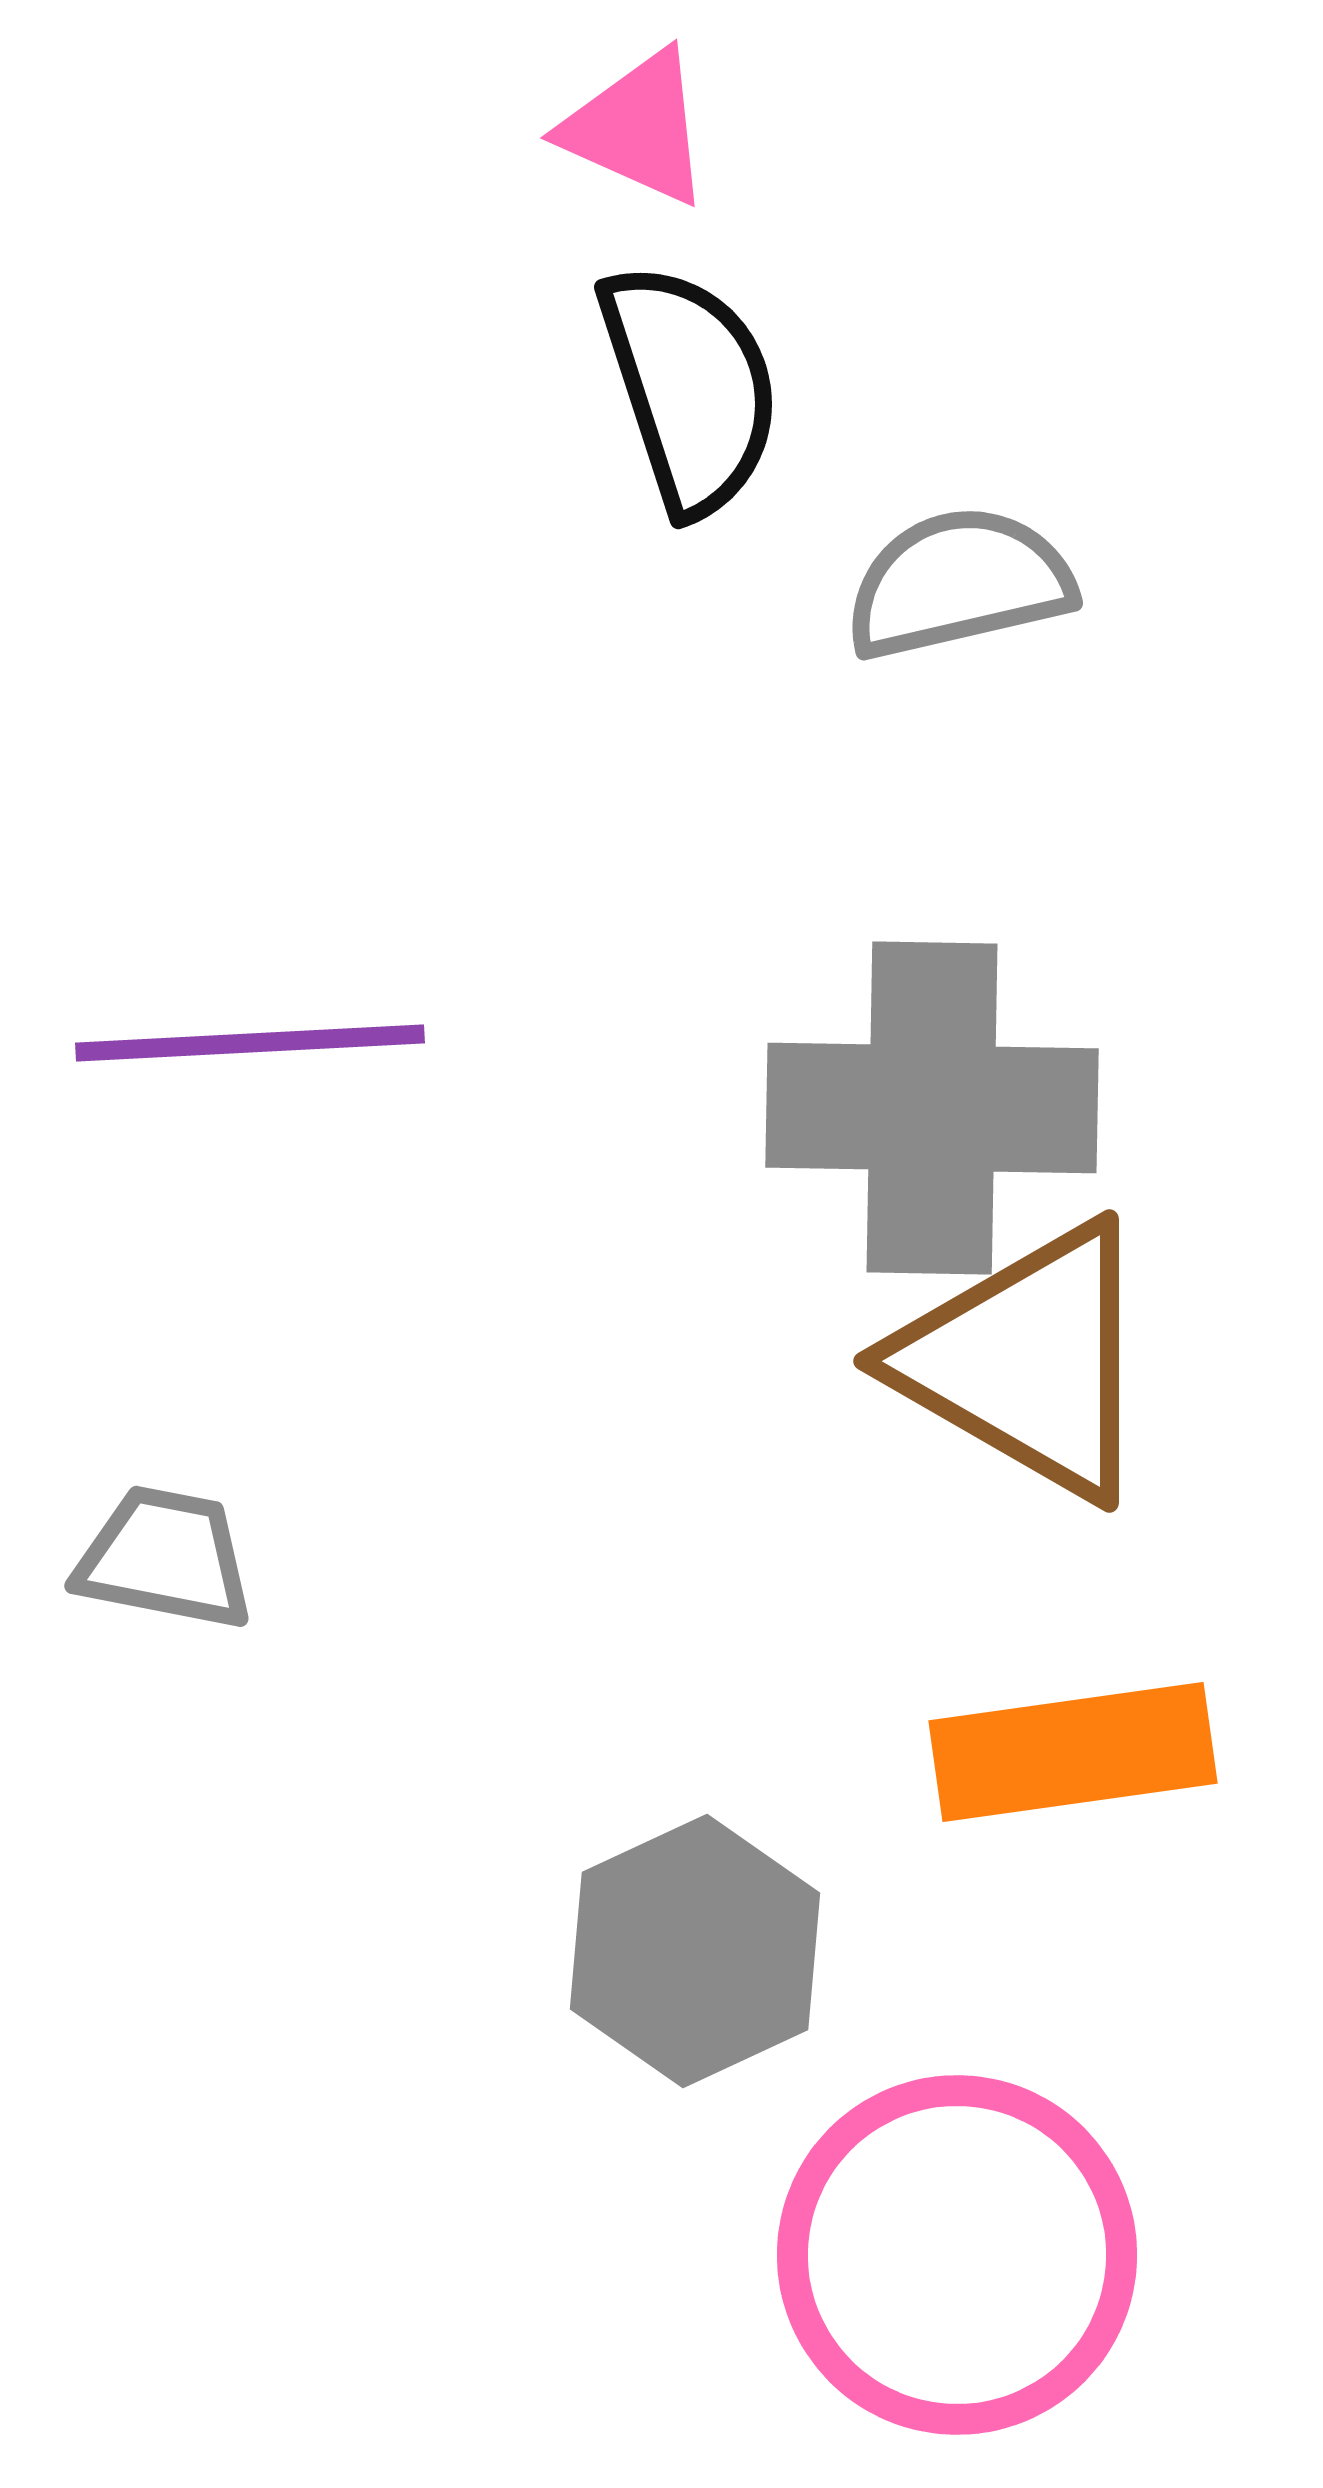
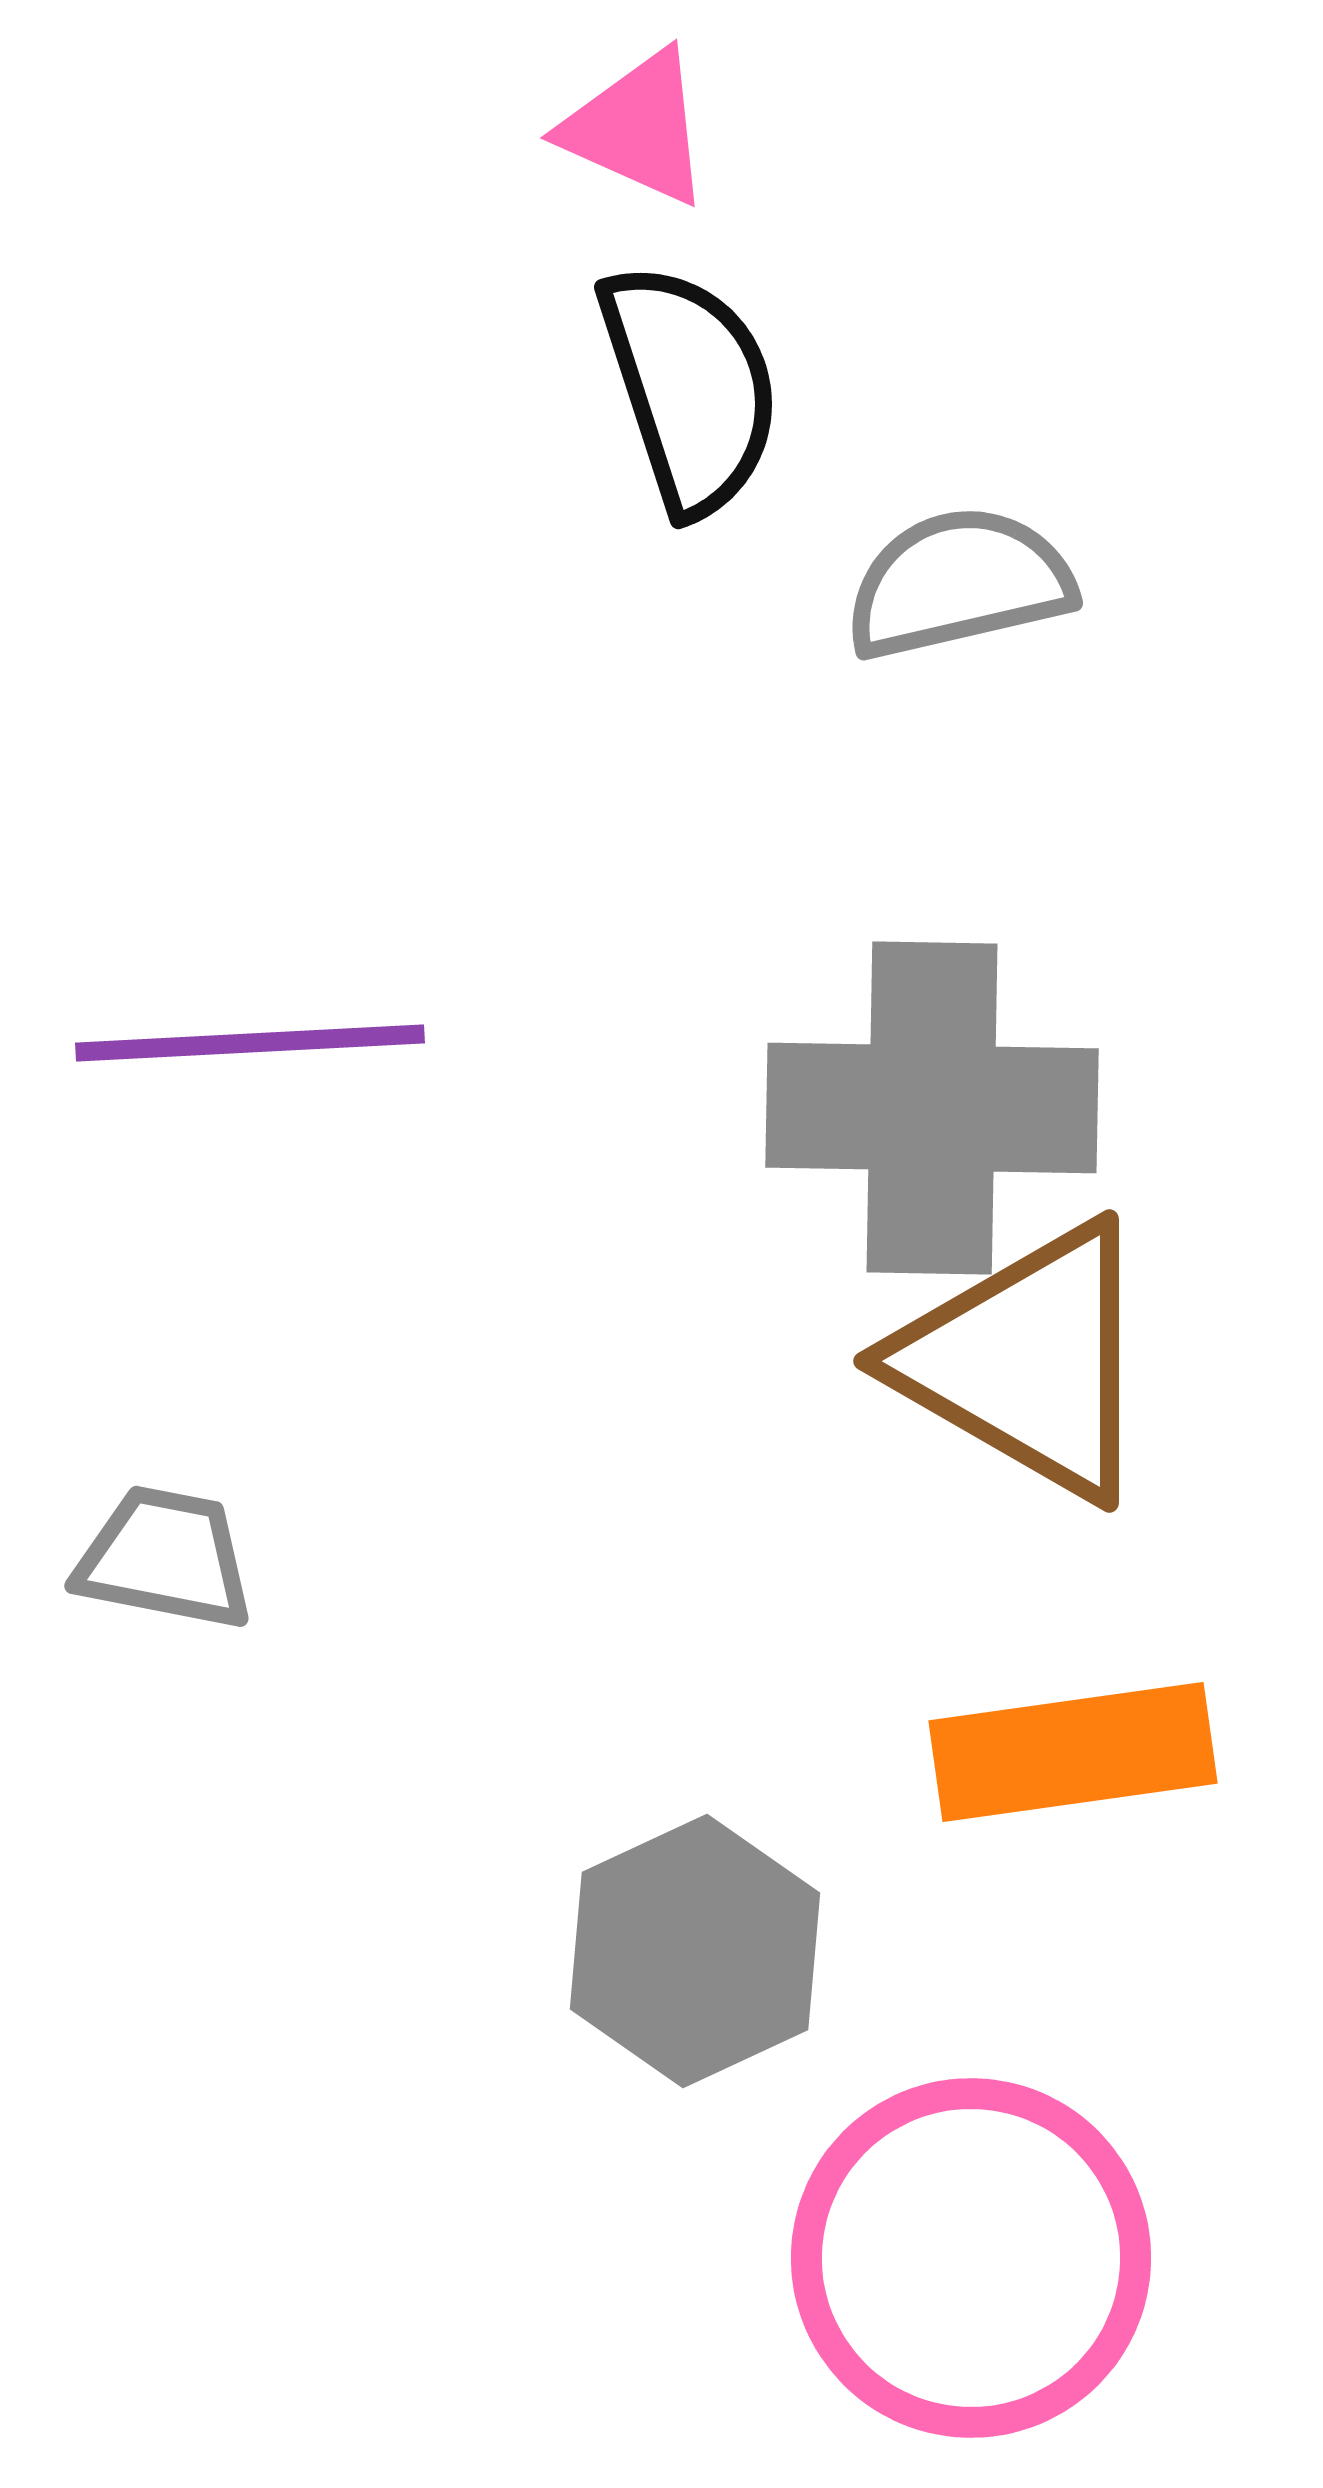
pink circle: moved 14 px right, 3 px down
